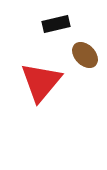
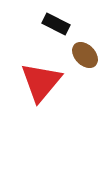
black rectangle: rotated 40 degrees clockwise
